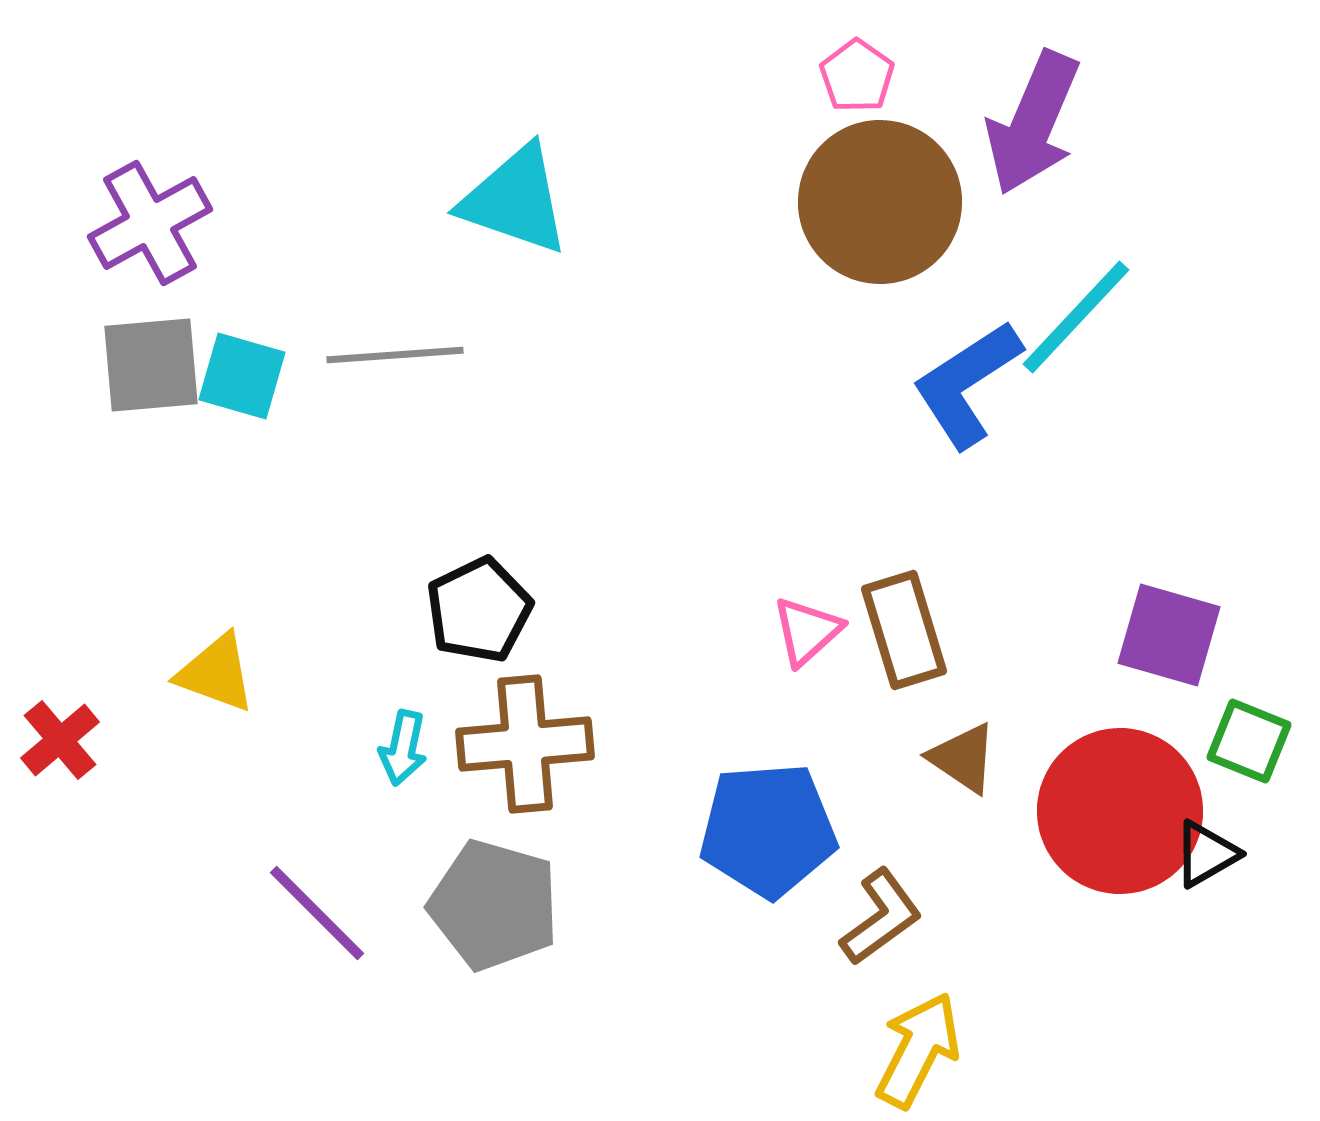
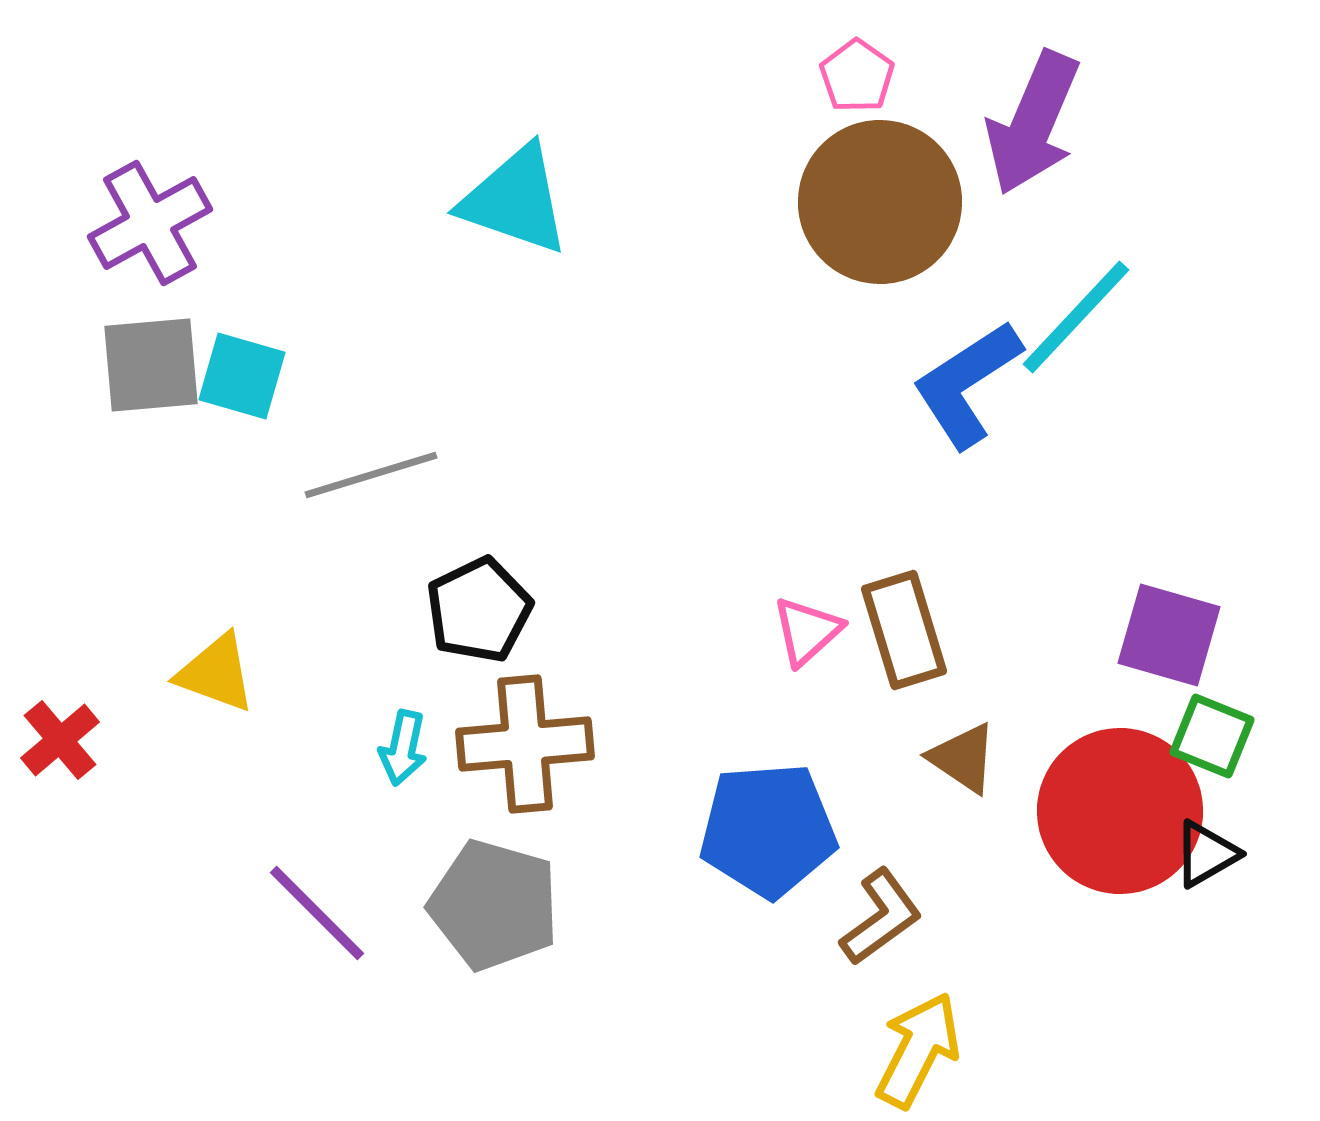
gray line: moved 24 px left, 120 px down; rotated 13 degrees counterclockwise
green square: moved 37 px left, 5 px up
